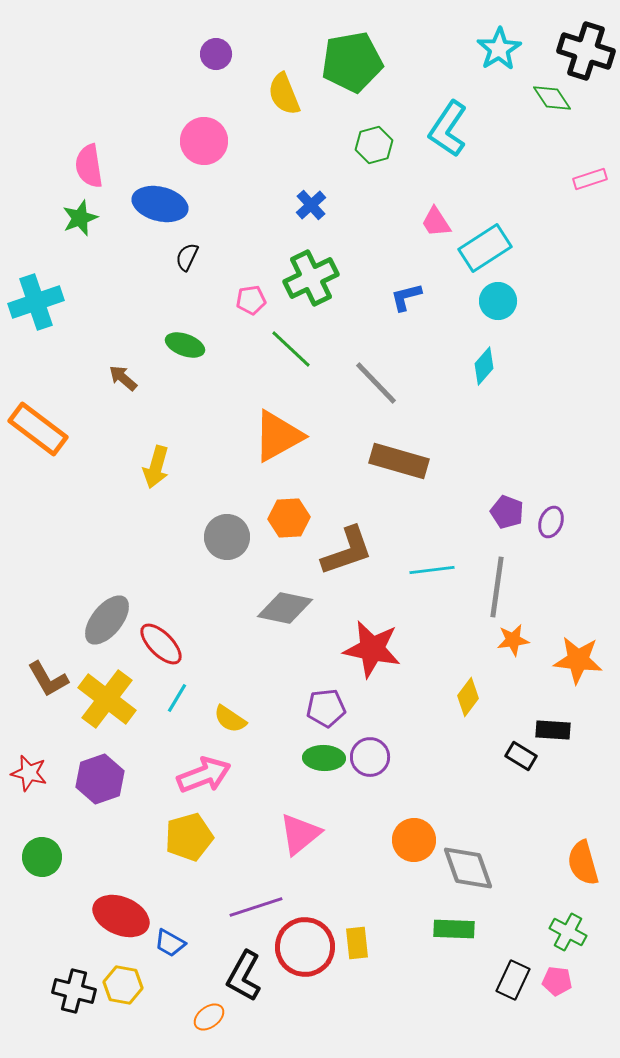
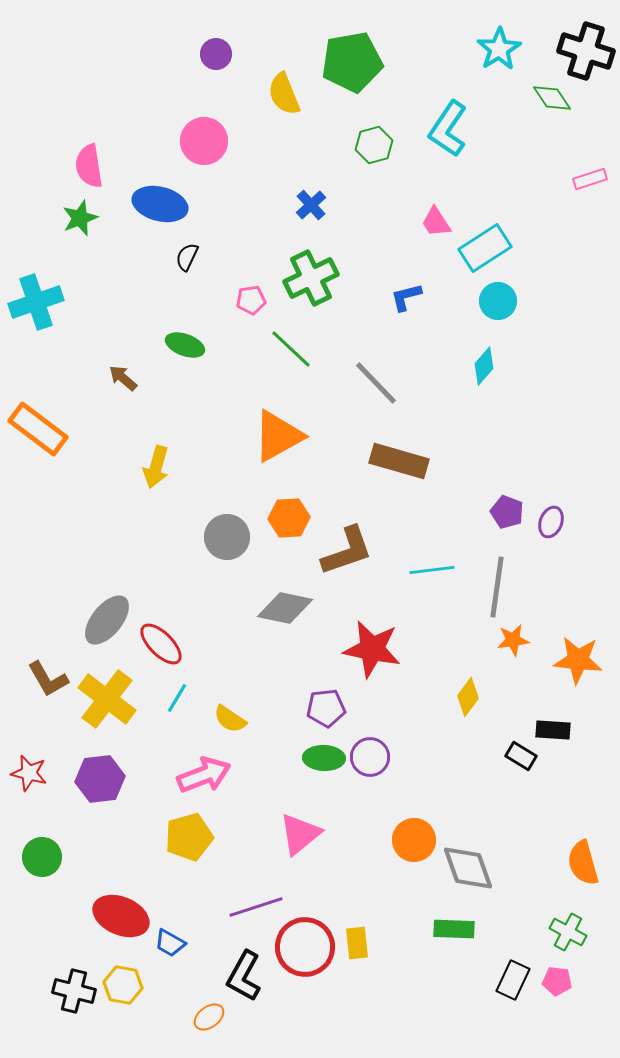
purple hexagon at (100, 779): rotated 12 degrees clockwise
